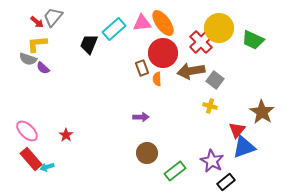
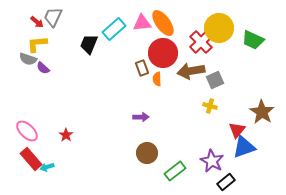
gray trapezoid: rotated 15 degrees counterclockwise
gray square: rotated 30 degrees clockwise
